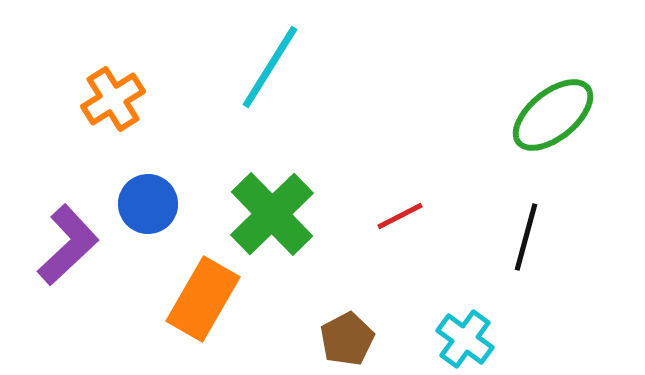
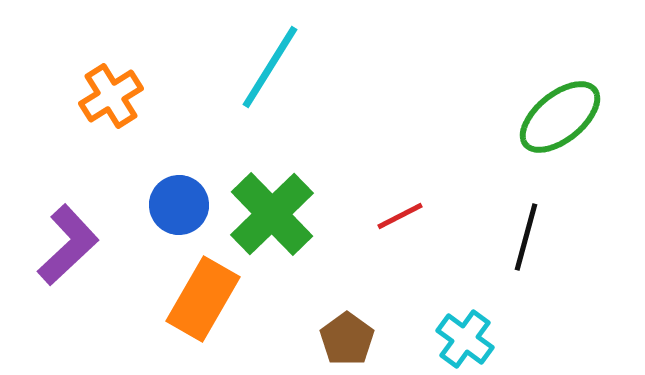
orange cross: moved 2 px left, 3 px up
green ellipse: moved 7 px right, 2 px down
blue circle: moved 31 px right, 1 px down
brown pentagon: rotated 8 degrees counterclockwise
